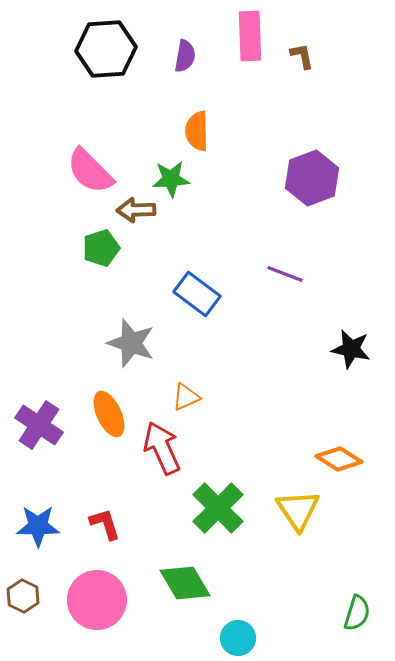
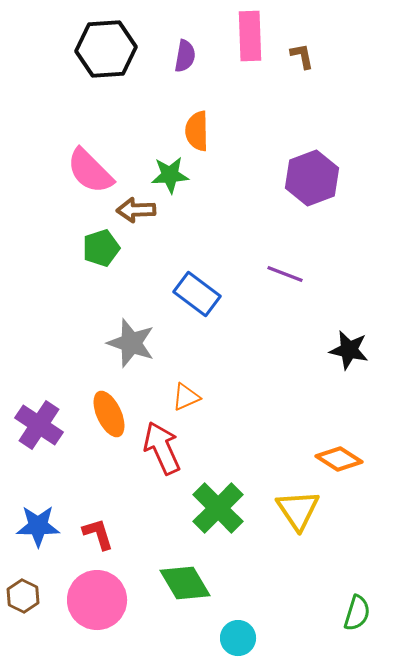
green star: moved 1 px left, 4 px up
black star: moved 2 px left, 1 px down
red L-shape: moved 7 px left, 10 px down
